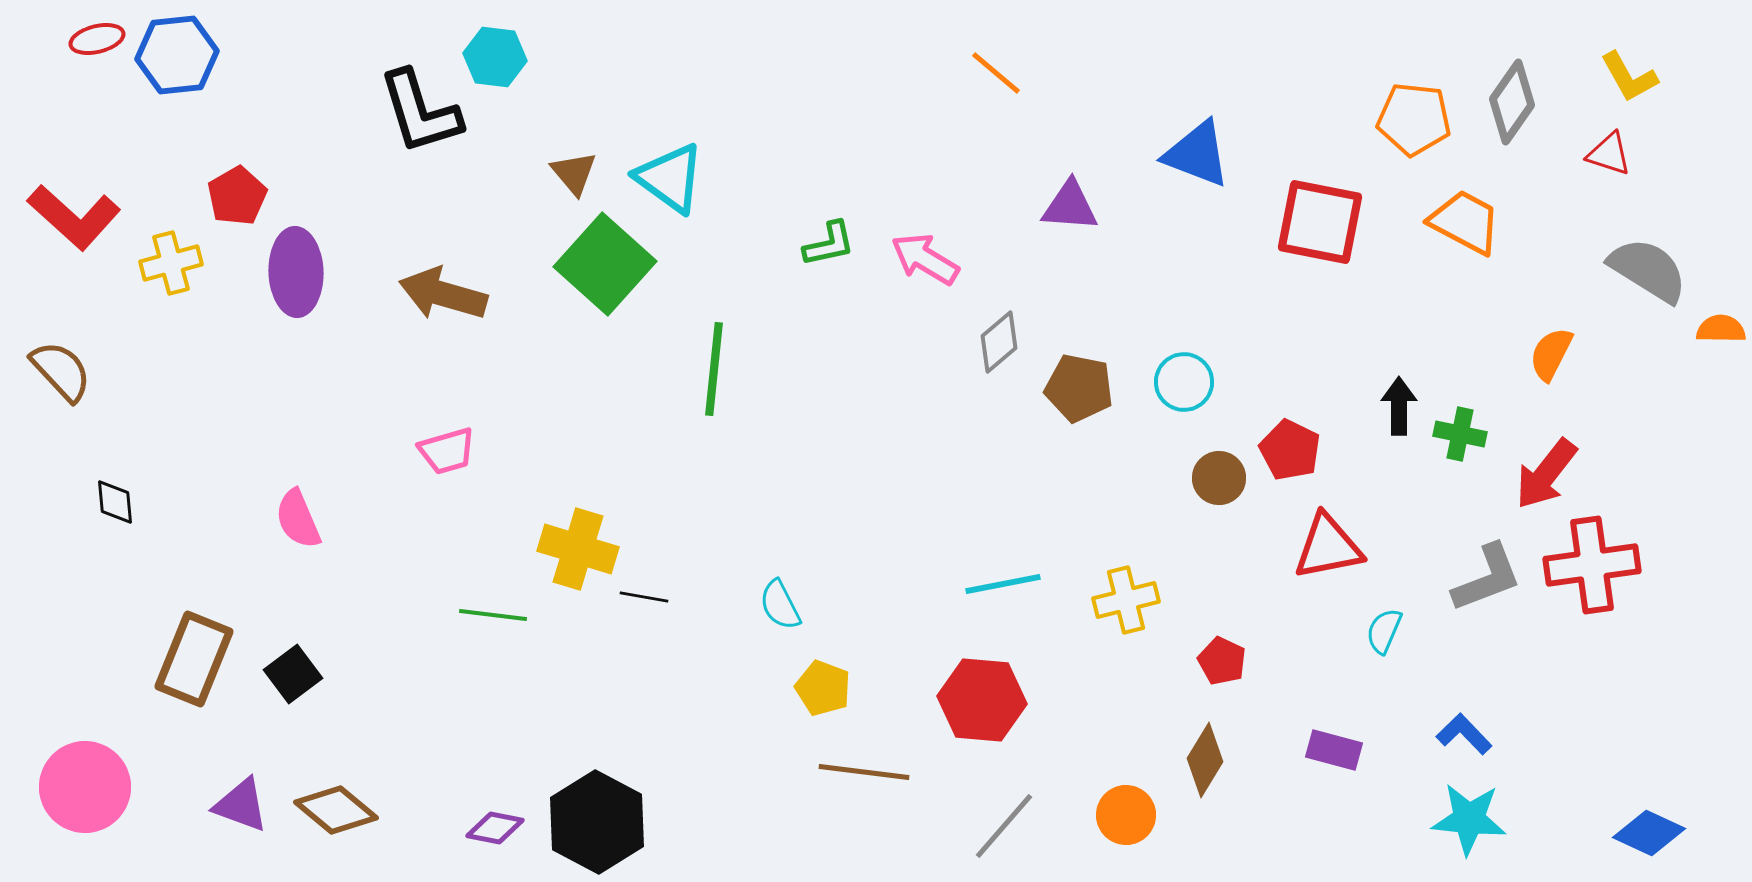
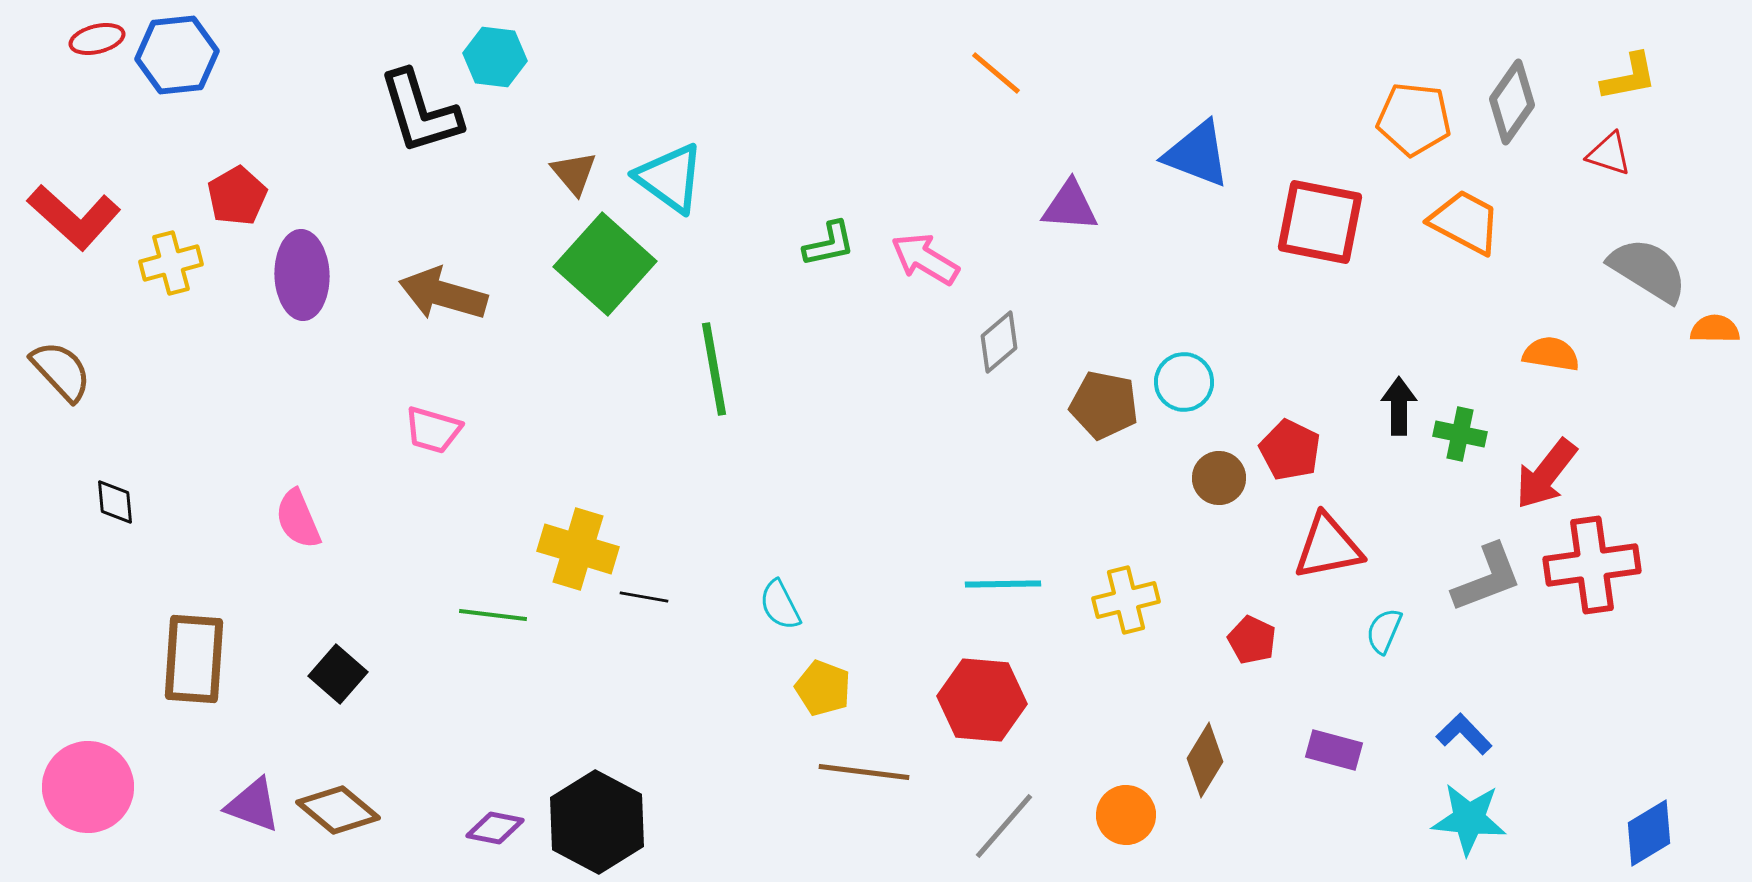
yellow L-shape at (1629, 77): rotated 72 degrees counterclockwise
purple ellipse at (296, 272): moved 6 px right, 3 px down
orange semicircle at (1721, 329): moved 6 px left
orange semicircle at (1551, 354): rotated 72 degrees clockwise
green line at (714, 369): rotated 16 degrees counterclockwise
brown pentagon at (1079, 388): moved 25 px right, 17 px down
pink trapezoid at (447, 451): moved 14 px left, 21 px up; rotated 32 degrees clockwise
cyan line at (1003, 584): rotated 10 degrees clockwise
brown rectangle at (194, 659): rotated 18 degrees counterclockwise
red pentagon at (1222, 661): moved 30 px right, 21 px up
black square at (293, 674): moved 45 px right; rotated 12 degrees counterclockwise
pink circle at (85, 787): moved 3 px right
purple triangle at (241, 805): moved 12 px right
brown diamond at (336, 810): moved 2 px right
blue diamond at (1649, 833): rotated 56 degrees counterclockwise
